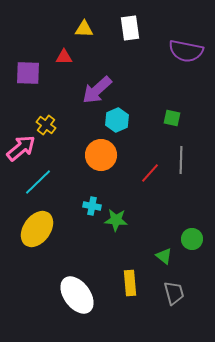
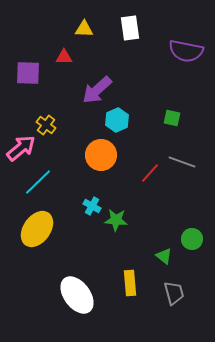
gray line: moved 1 px right, 2 px down; rotated 72 degrees counterclockwise
cyan cross: rotated 18 degrees clockwise
